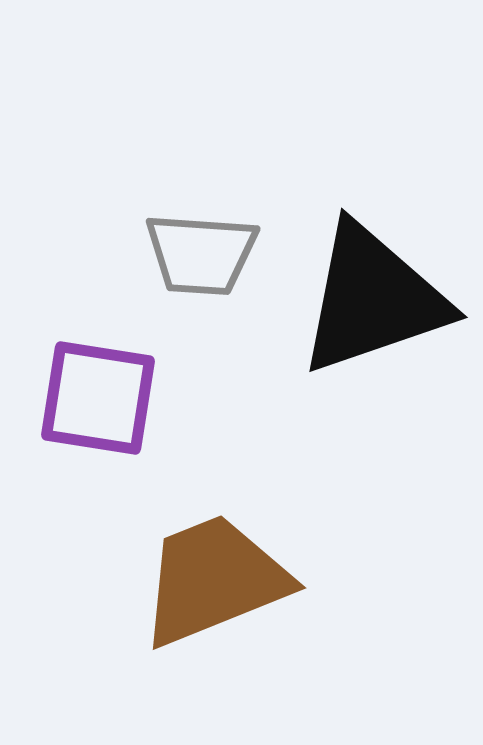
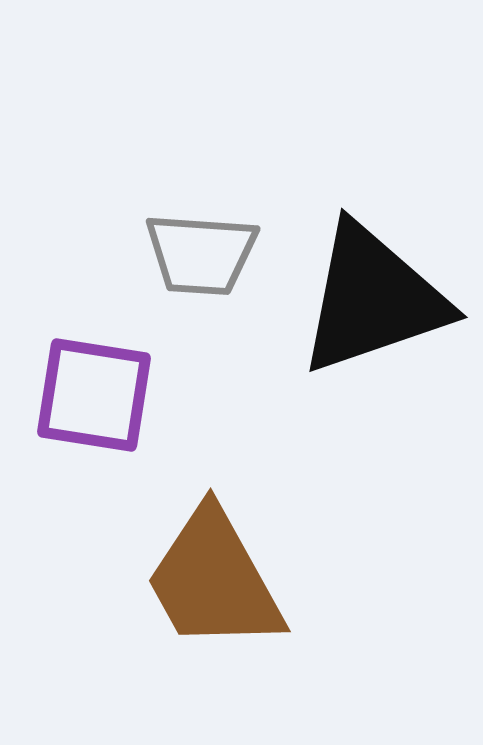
purple square: moved 4 px left, 3 px up
brown trapezoid: rotated 97 degrees counterclockwise
